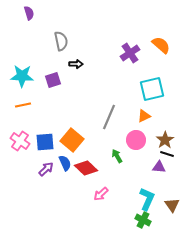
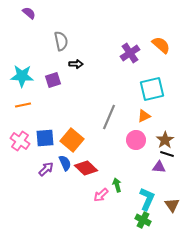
purple semicircle: rotated 32 degrees counterclockwise
blue square: moved 4 px up
green arrow: moved 29 px down; rotated 16 degrees clockwise
pink arrow: moved 1 px down
